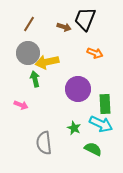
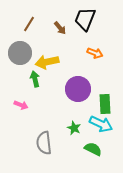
brown arrow: moved 4 px left, 1 px down; rotated 32 degrees clockwise
gray circle: moved 8 px left
